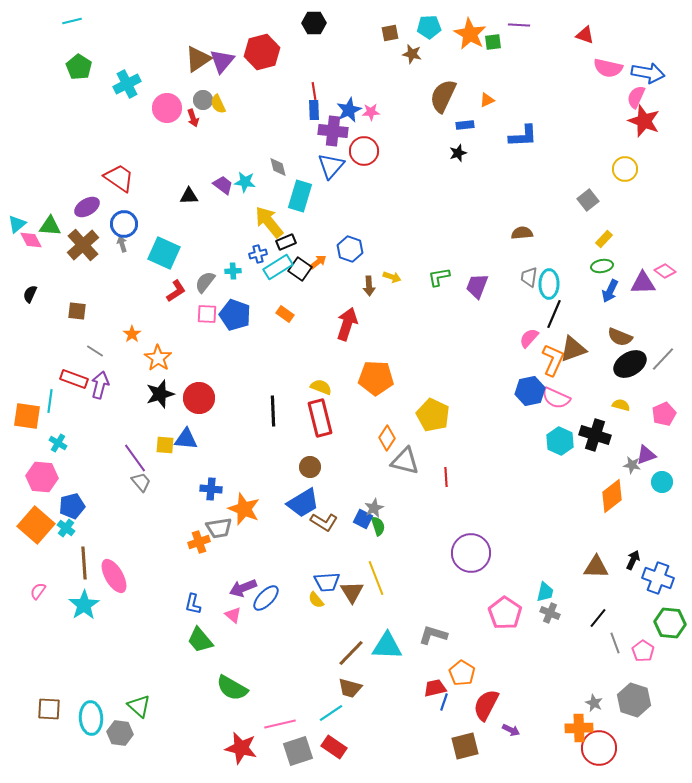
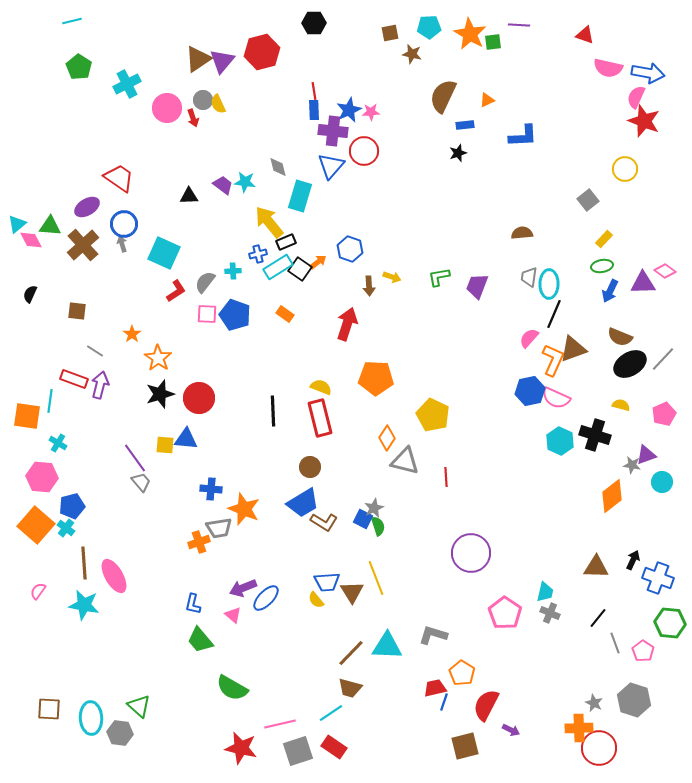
cyan star at (84, 605): rotated 28 degrees counterclockwise
